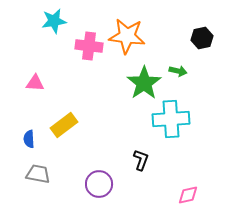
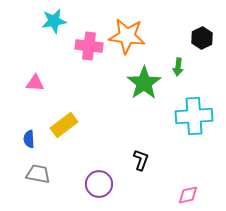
black hexagon: rotated 15 degrees counterclockwise
green arrow: moved 4 px up; rotated 84 degrees clockwise
cyan cross: moved 23 px right, 3 px up
